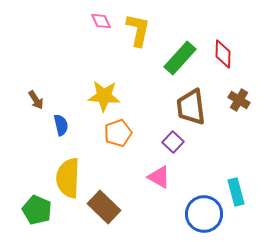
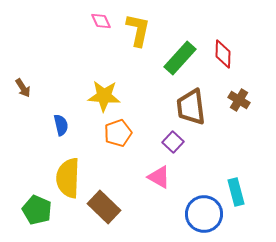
brown arrow: moved 13 px left, 12 px up
